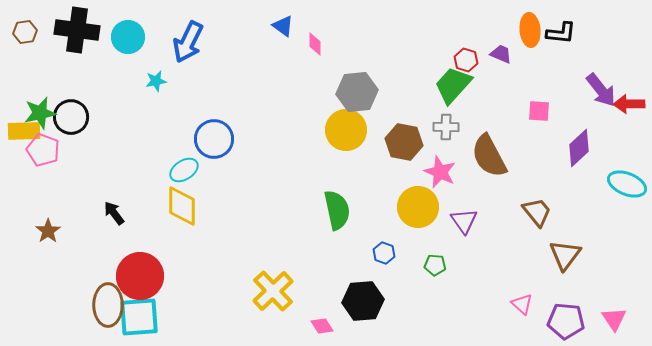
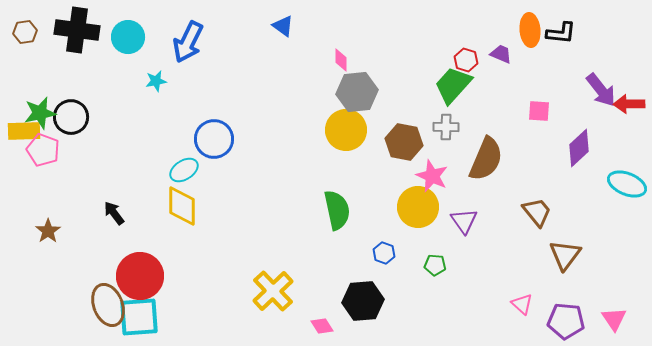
pink diamond at (315, 44): moved 26 px right, 16 px down
brown semicircle at (489, 156): moved 3 px left, 3 px down; rotated 129 degrees counterclockwise
pink star at (440, 172): moved 8 px left, 4 px down
brown ellipse at (108, 305): rotated 21 degrees counterclockwise
